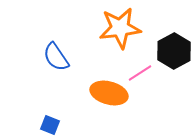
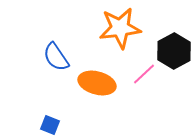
pink line: moved 4 px right, 1 px down; rotated 10 degrees counterclockwise
orange ellipse: moved 12 px left, 10 px up
